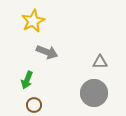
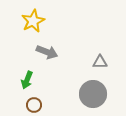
gray circle: moved 1 px left, 1 px down
